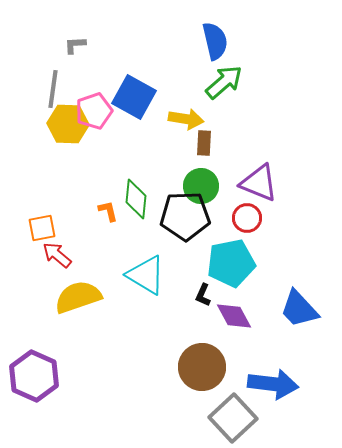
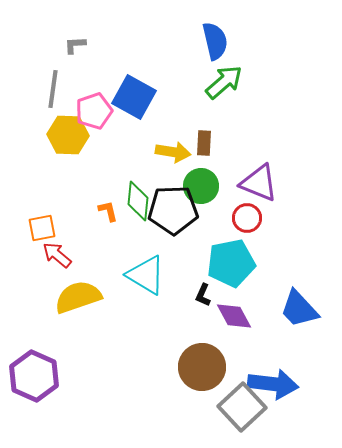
yellow arrow: moved 13 px left, 33 px down
yellow hexagon: moved 11 px down
green diamond: moved 2 px right, 2 px down
black pentagon: moved 12 px left, 6 px up
gray square: moved 9 px right, 11 px up
